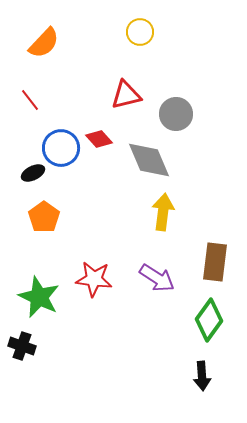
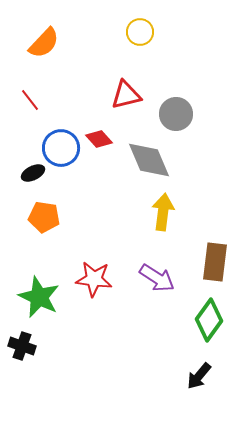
orange pentagon: rotated 28 degrees counterclockwise
black arrow: moved 3 px left; rotated 44 degrees clockwise
